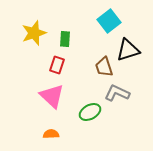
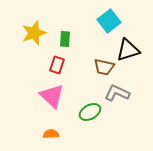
brown trapezoid: rotated 60 degrees counterclockwise
